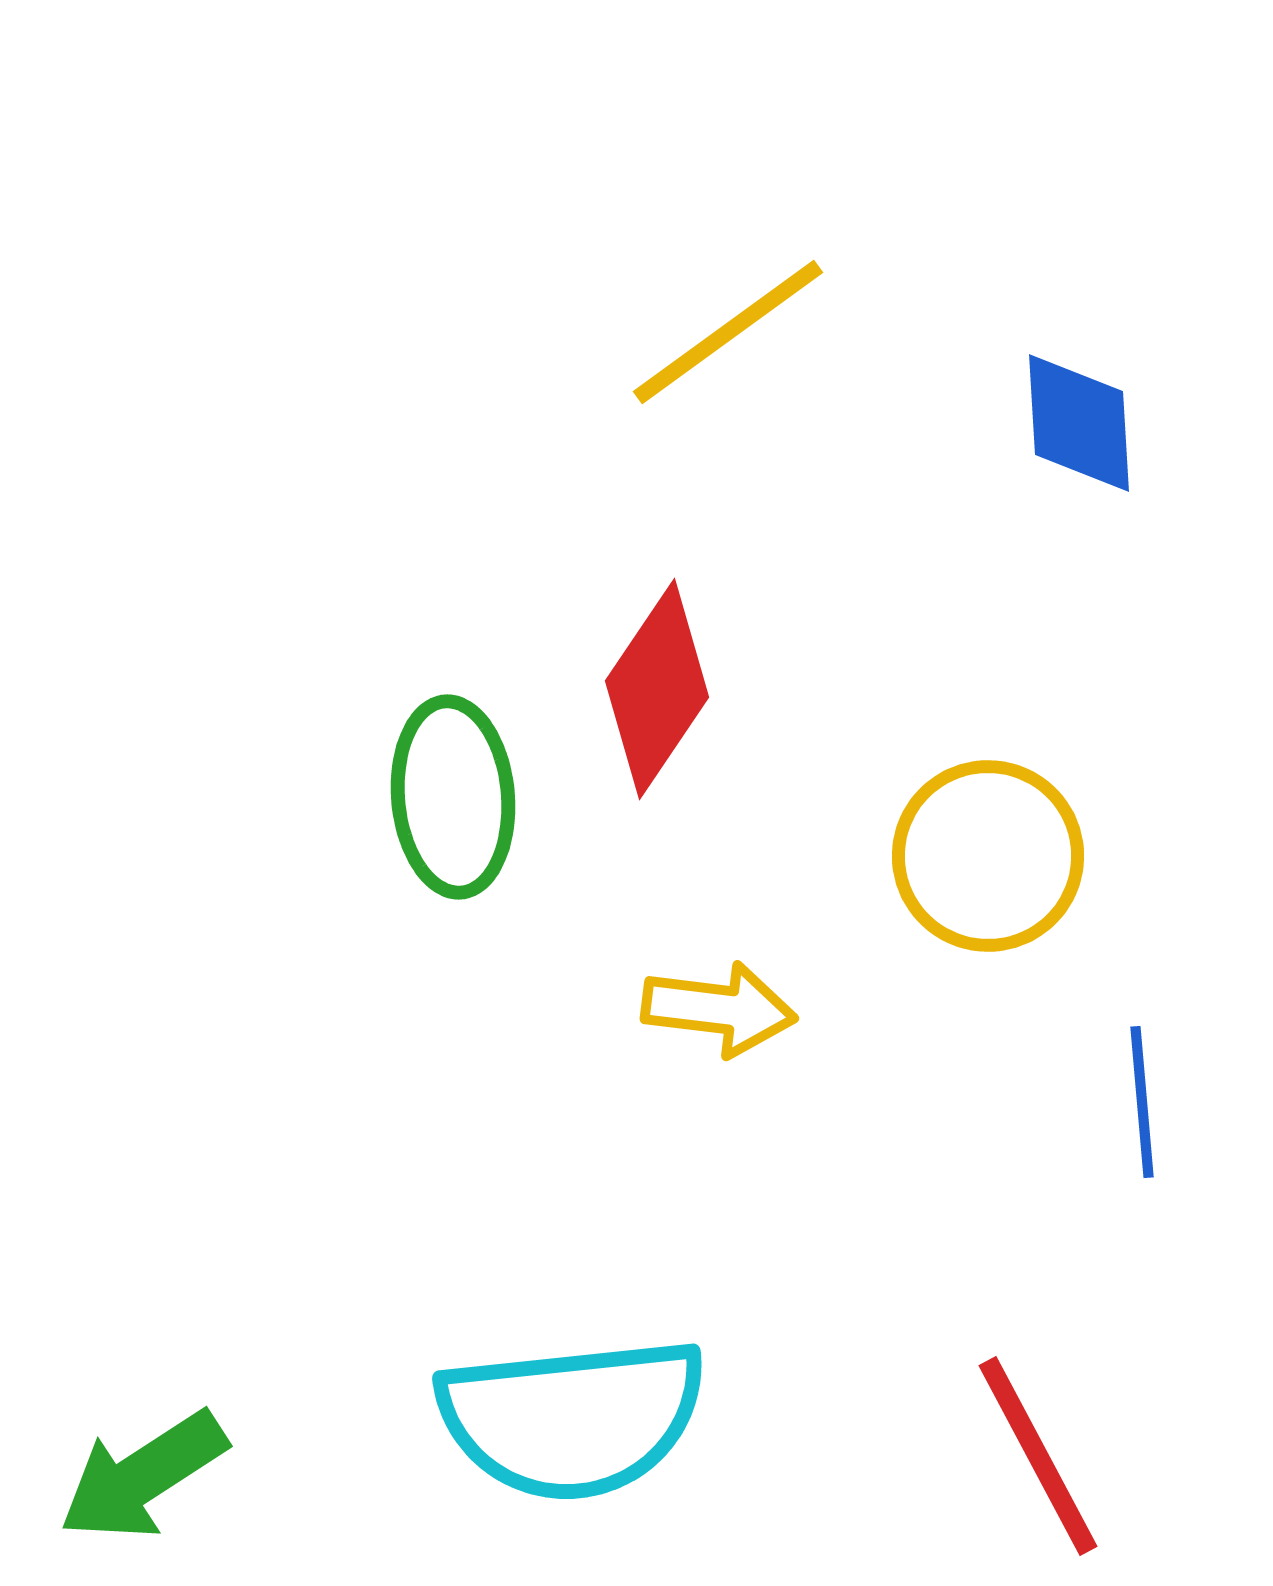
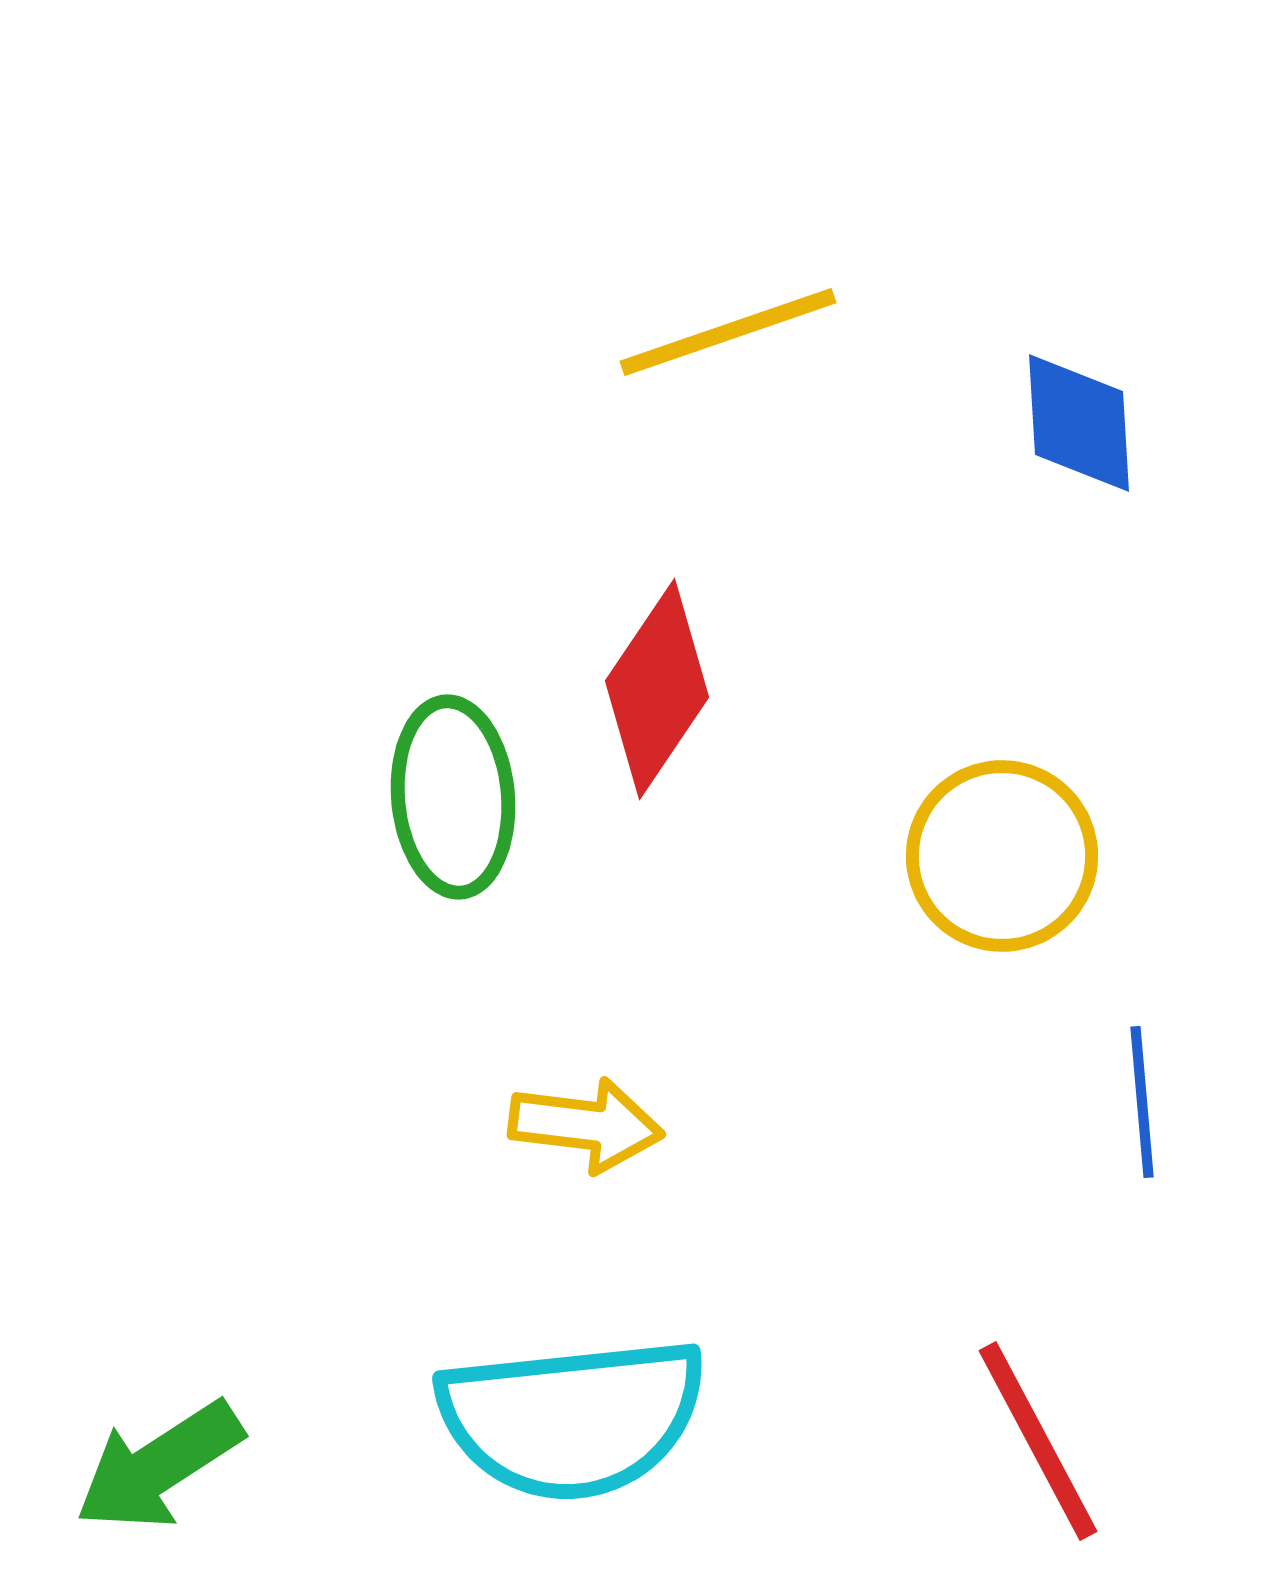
yellow line: rotated 17 degrees clockwise
yellow circle: moved 14 px right
yellow arrow: moved 133 px left, 116 px down
red line: moved 15 px up
green arrow: moved 16 px right, 10 px up
